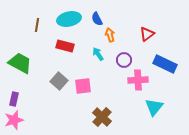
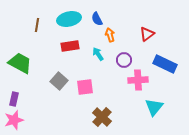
red rectangle: moved 5 px right; rotated 24 degrees counterclockwise
pink square: moved 2 px right, 1 px down
